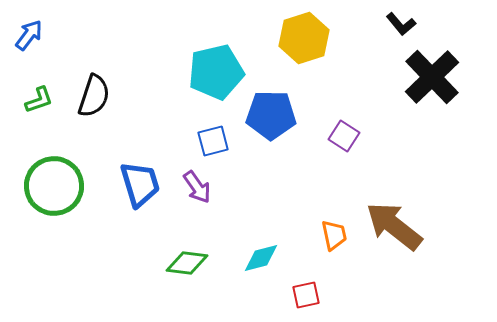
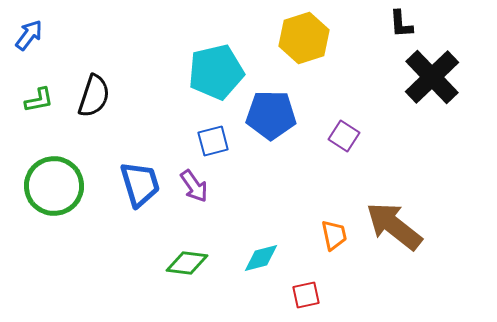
black L-shape: rotated 36 degrees clockwise
green L-shape: rotated 8 degrees clockwise
purple arrow: moved 3 px left, 1 px up
